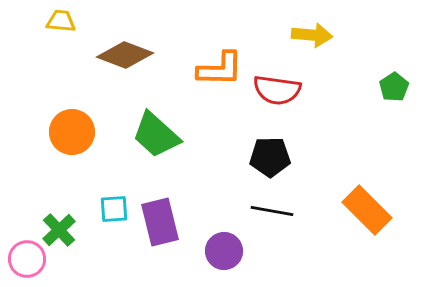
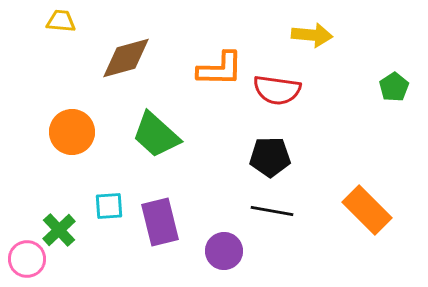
brown diamond: moved 1 px right, 3 px down; rotated 36 degrees counterclockwise
cyan square: moved 5 px left, 3 px up
